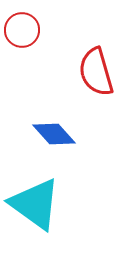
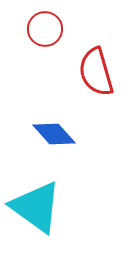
red circle: moved 23 px right, 1 px up
cyan triangle: moved 1 px right, 3 px down
